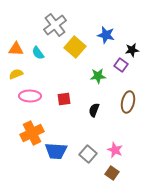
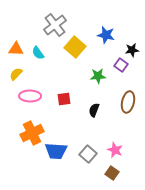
yellow semicircle: rotated 24 degrees counterclockwise
